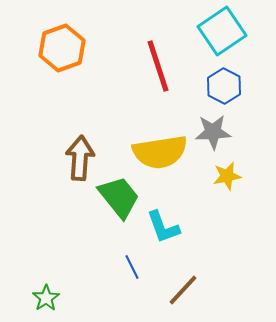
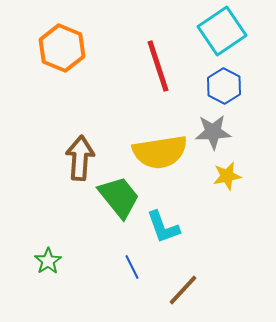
orange hexagon: rotated 18 degrees counterclockwise
green star: moved 2 px right, 37 px up
